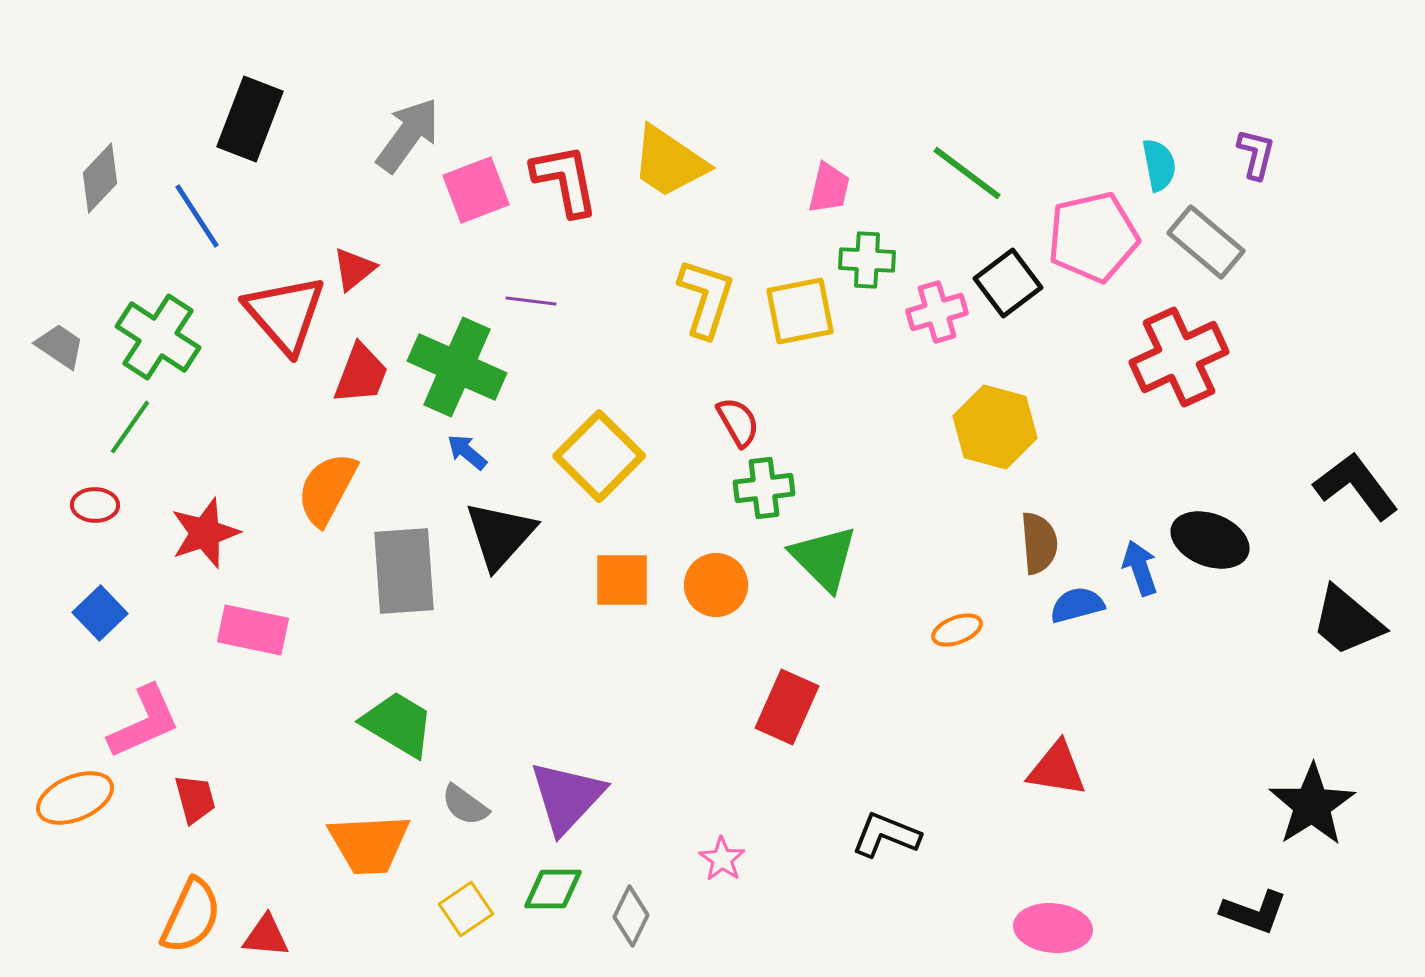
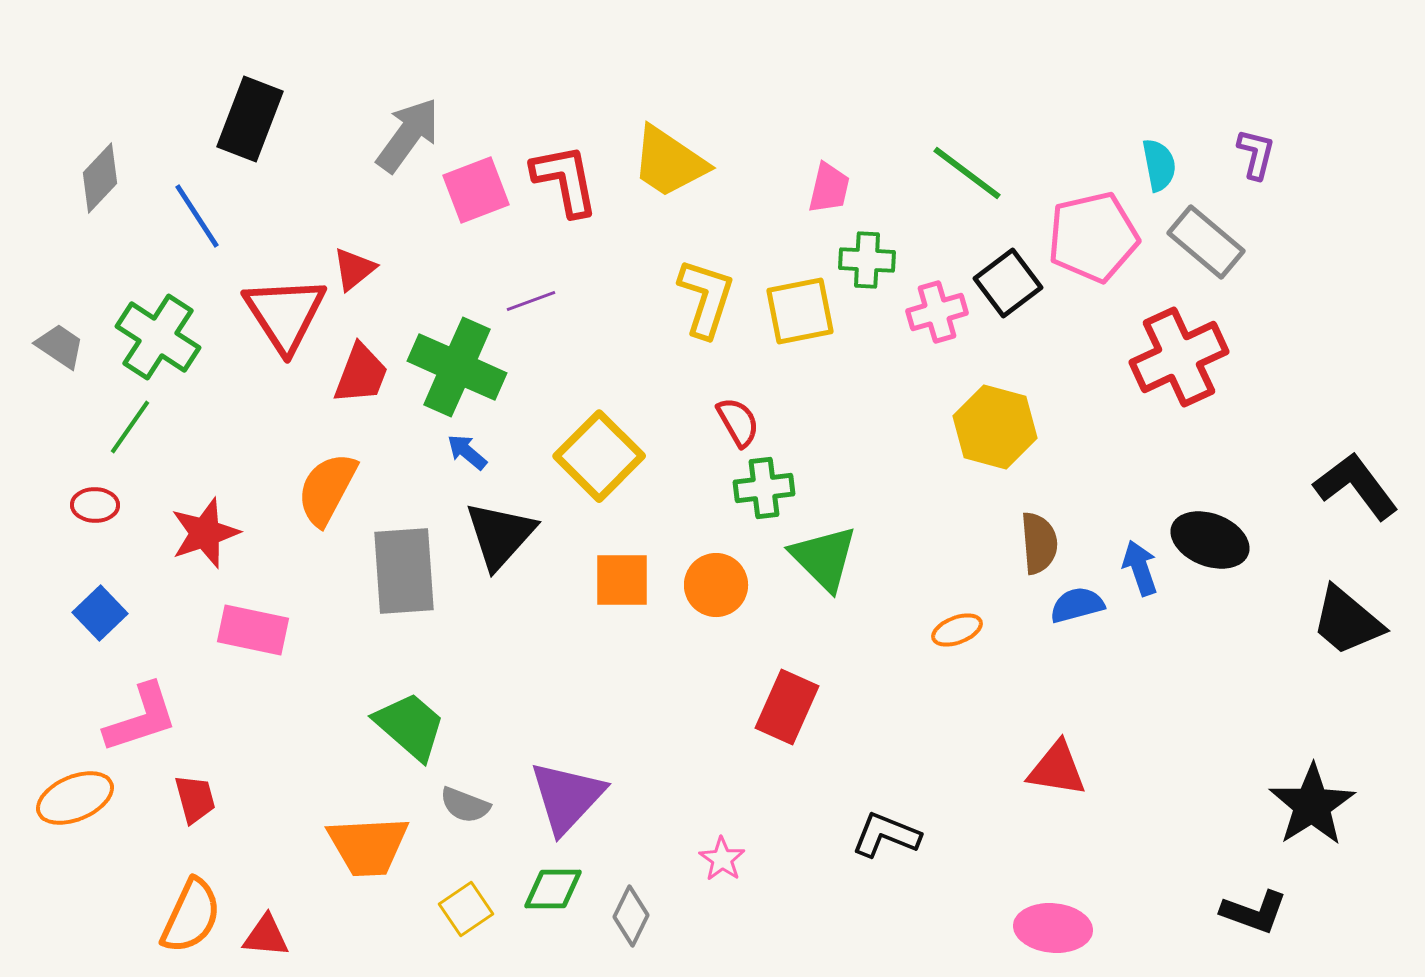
purple line at (531, 301): rotated 27 degrees counterclockwise
red triangle at (285, 314): rotated 8 degrees clockwise
pink L-shape at (144, 722): moved 3 px left, 4 px up; rotated 6 degrees clockwise
green trapezoid at (398, 724): moved 12 px right, 2 px down; rotated 10 degrees clockwise
gray semicircle at (465, 805): rotated 15 degrees counterclockwise
orange trapezoid at (369, 844): moved 1 px left, 2 px down
